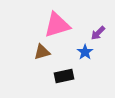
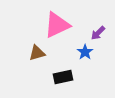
pink triangle: rotated 8 degrees counterclockwise
brown triangle: moved 5 px left, 1 px down
black rectangle: moved 1 px left, 1 px down
